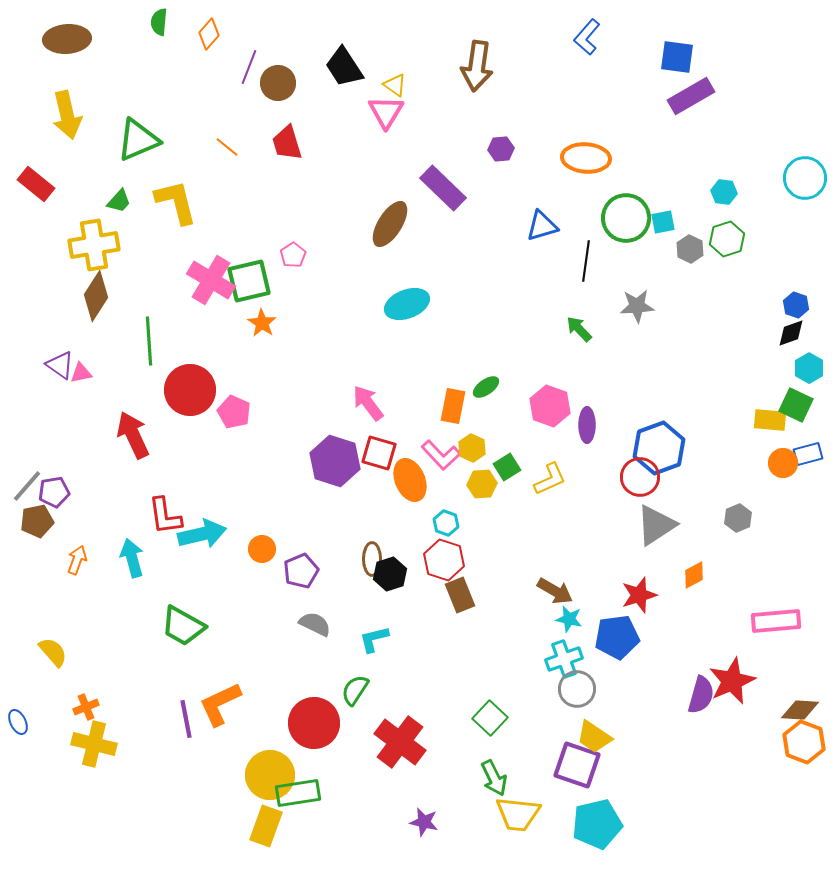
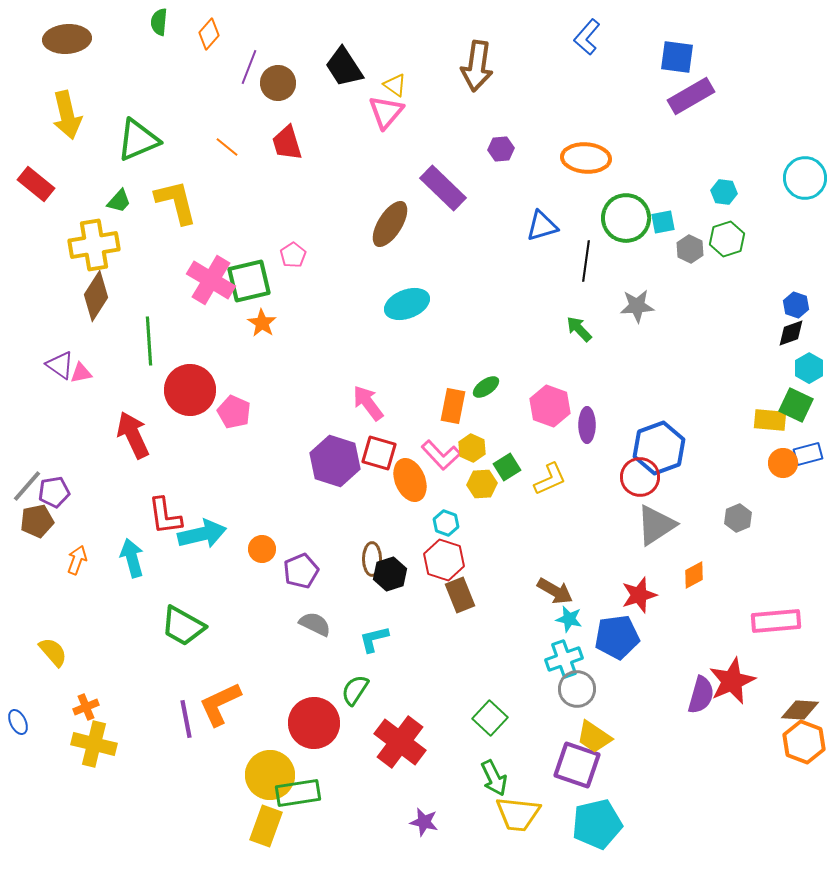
pink triangle at (386, 112): rotated 9 degrees clockwise
